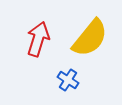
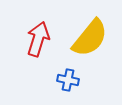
blue cross: rotated 20 degrees counterclockwise
